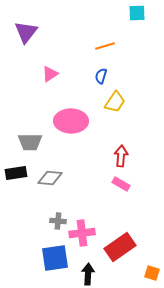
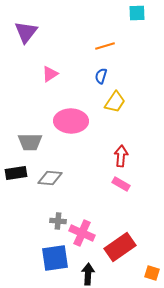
pink cross: rotated 30 degrees clockwise
